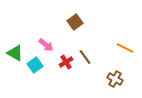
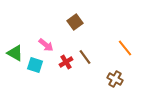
orange line: rotated 24 degrees clockwise
cyan square: rotated 35 degrees counterclockwise
